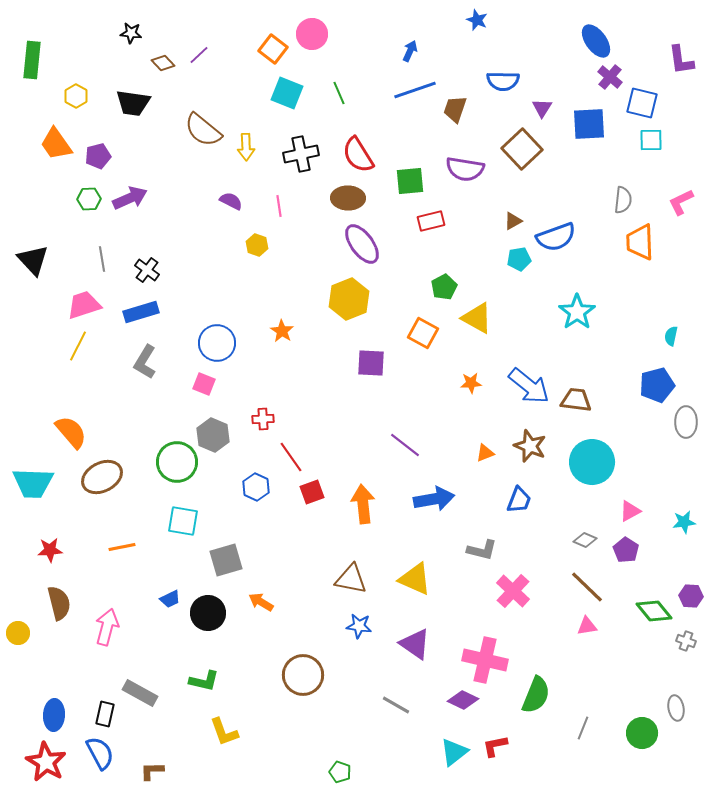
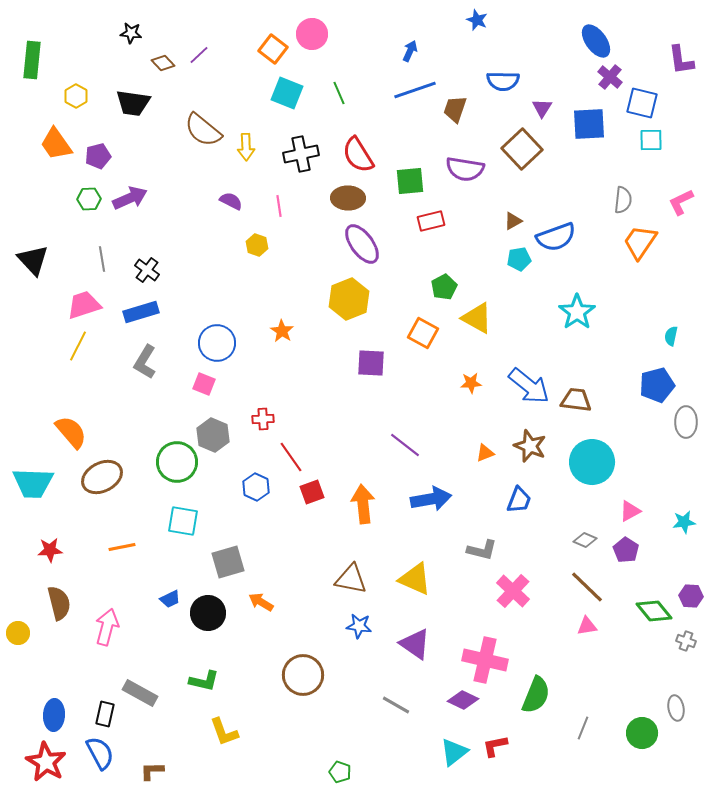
orange trapezoid at (640, 242): rotated 36 degrees clockwise
blue arrow at (434, 499): moved 3 px left
gray square at (226, 560): moved 2 px right, 2 px down
